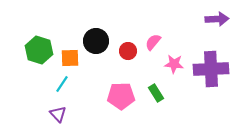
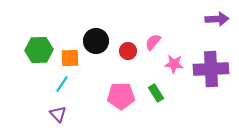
green hexagon: rotated 20 degrees counterclockwise
